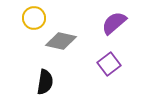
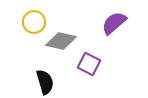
yellow circle: moved 4 px down
purple square: moved 20 px left; rotated 25 degrees counterclockwise
black semicircle: rotated 25 degrees counterclockwise
